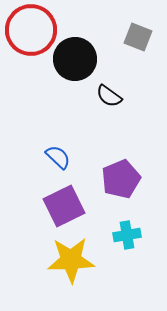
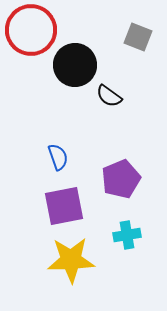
black circle: moved 6 px down
blue semicircle: rotated 28 degrees clockwise
purple square: rotated 15 degrees clockwise
